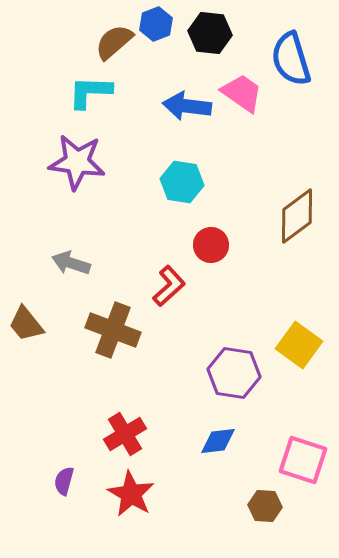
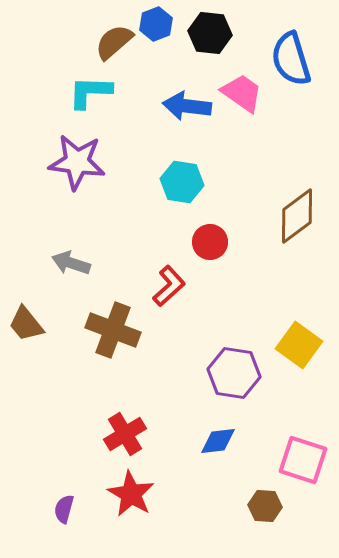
red circle: moved 1 px left, 3 px up
purple semicircle: moved 28 px down
